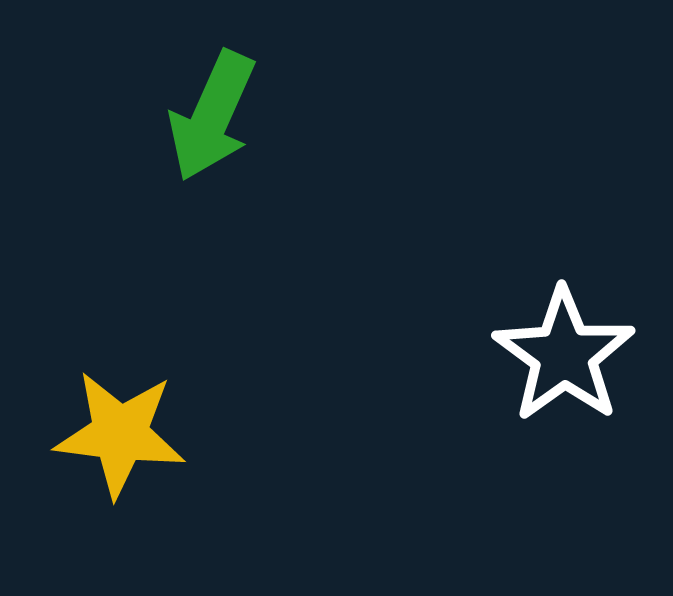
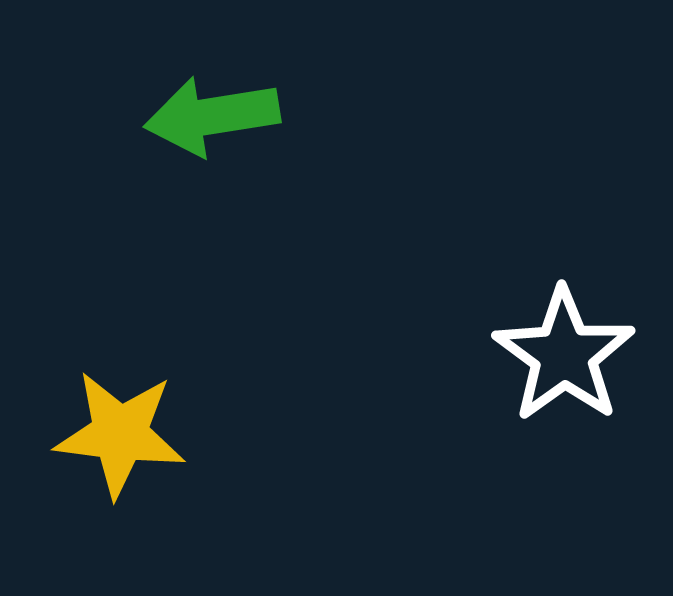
green arrow: rotated 57 degrees clockwise
